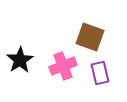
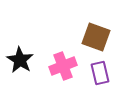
brown square: moved 6 px right
black star: rotated 8 degrees counterclockwise
